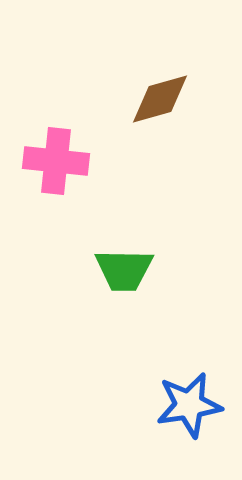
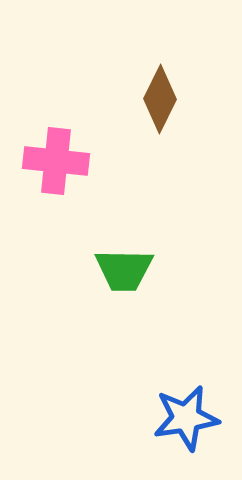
brown diamond: rotated 48 degrees counterclockwise
blue star: moved 3 px left, 13 px down
